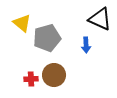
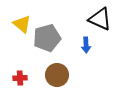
yellow triangle: moved 1 px down
brown circle: moved 3 px right
red cross: moved 11 px left, 1 px up
